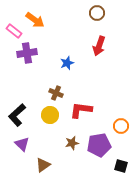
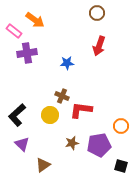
blue star: rotated 16 degrees clockwise
brown cross: moved 6 px right, 3 px down
